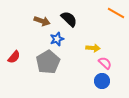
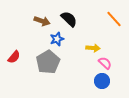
orange line: moved 2 px left, 6 px down; rotated 18 degrees clockwise
